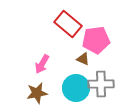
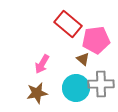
brown triangle: rotated 16 degrees clockwise
